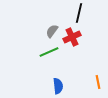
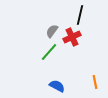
black line: moved 1 px right, 2 px down
green line: rotated 24 degrees counterclockwise
orange line: moved 3 px left
blue semicircle: moved 1 px left; rotated 56 degrees counterclockwise
